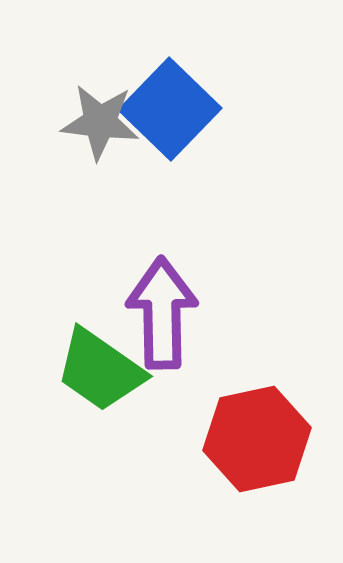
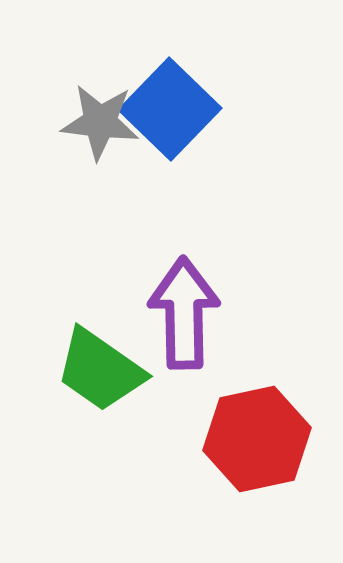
purple arrow: moved 22 px right
